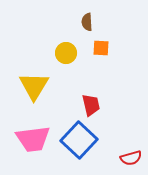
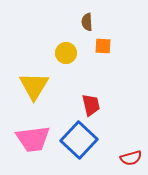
orange square: moved 2 px right, 2 px up
